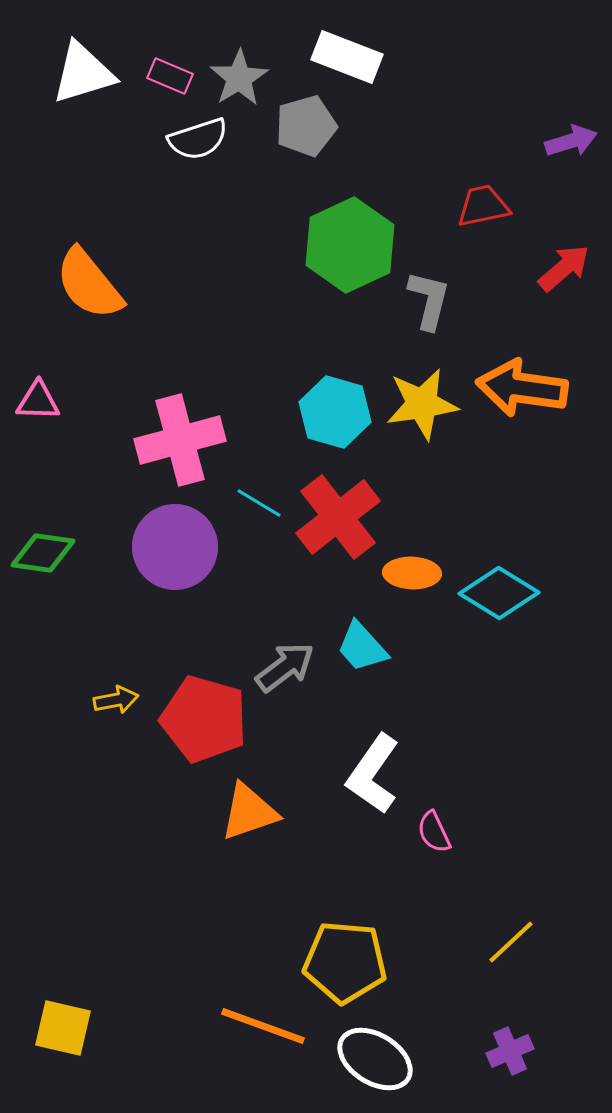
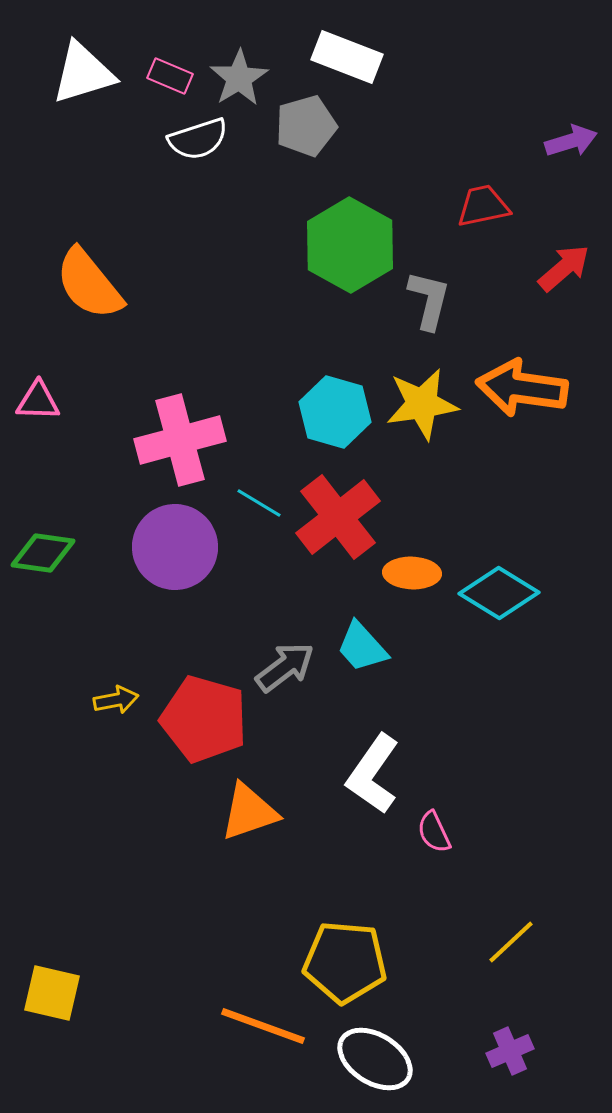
green hexagon: rotated 6 degrees counterclockwise
yellow square: moved 11 px left, 35 px up
